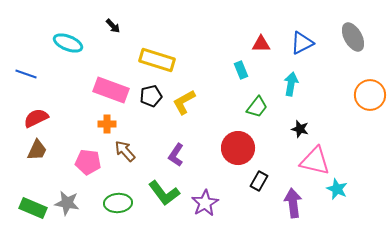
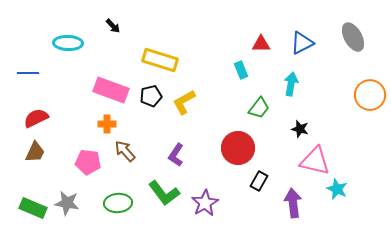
cyan ellipse: rotated 20 degrees counterclockwise
yellow rectangle: moved 3 px right
blue line: moved 2 px right, 1 px up; rotated 20 degrees counterclockwise
green trapezoid: moved 2 px right, 1 px down
brown trapezoid: moved 2 px left, 2 px down
